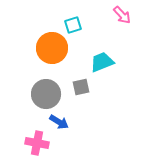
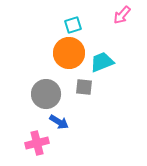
pink arrow: rotated 84 degrees clockwise
orange circle: moved 17 px right, 5 px down
gray square: moved 3 px right; rotated 18 degrees clockwise
pink cross: rotated 25 degrees counterclockwise
